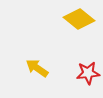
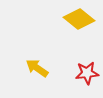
red star: moved 1 px left
